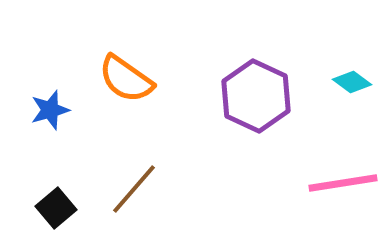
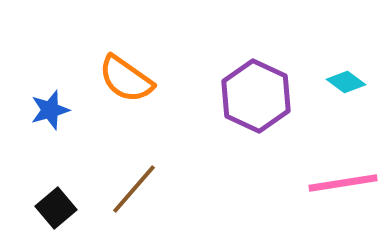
cyan diamond: moved 6 px left
